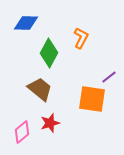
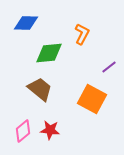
orange L-shape: moved 1 px right, 4 px up
green diamond: rotated 56 degrees clockwise
purple line: moved 10 px up
orange square: rotated 20 degrees clockwise
red star: moved 7 px down; rotated 24 degrees clockwise
pink diamond: moved 1 px right, 1 px up
